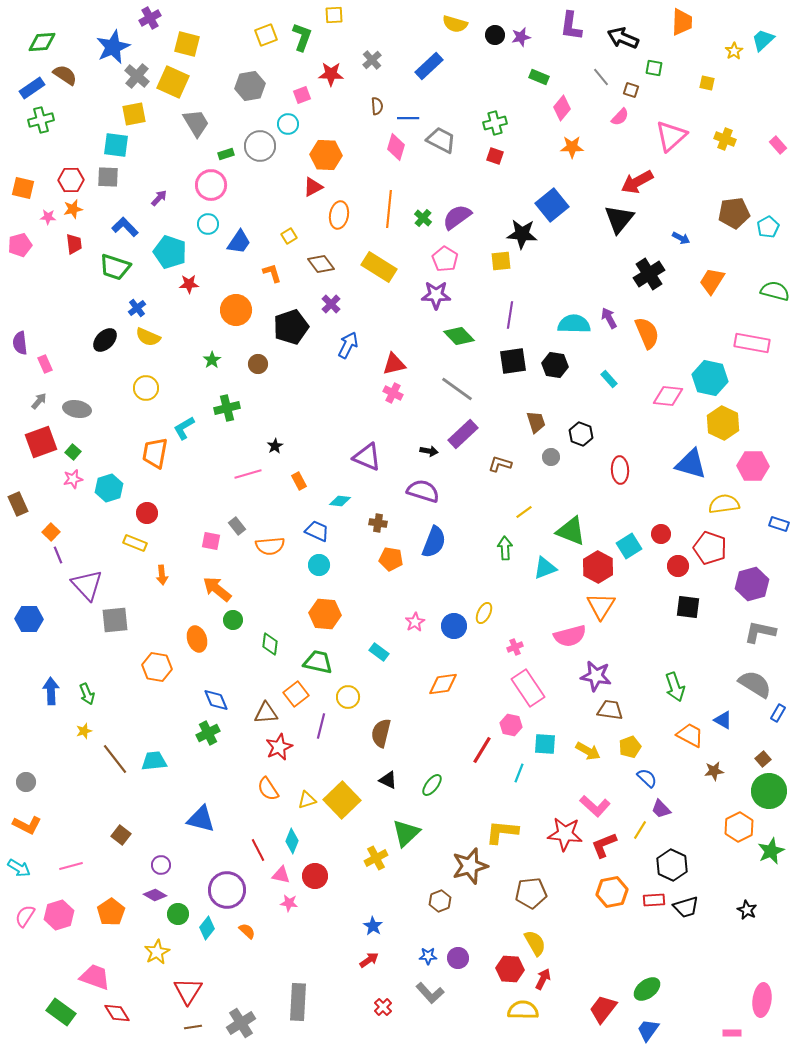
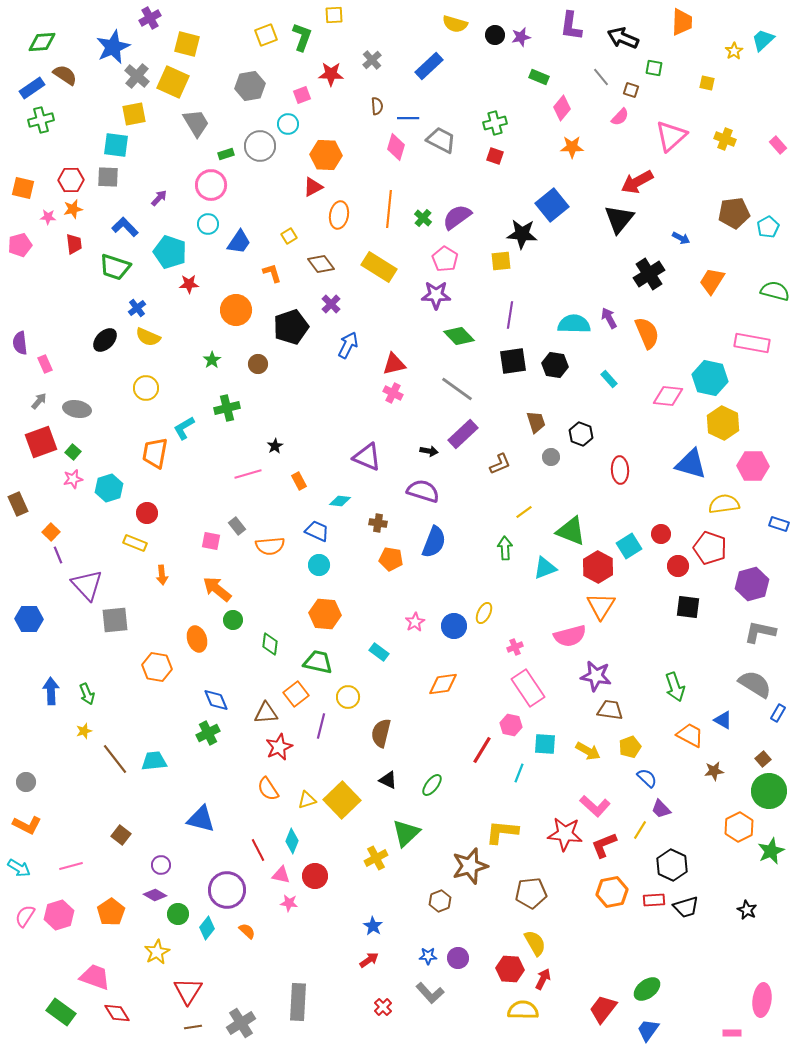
brown L-shape at (500, 464): rotated 140 degrees clockwise
